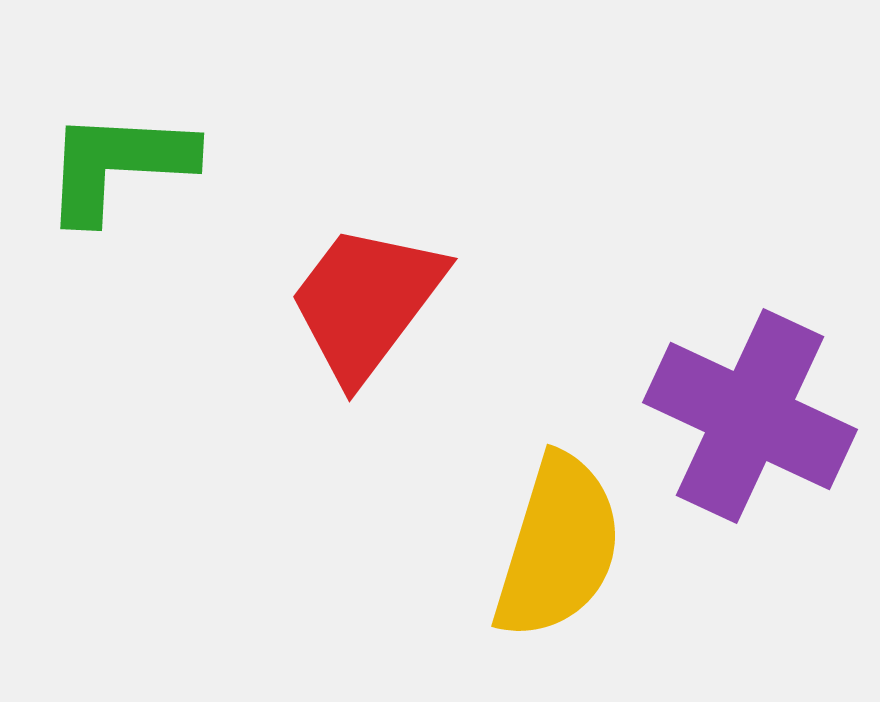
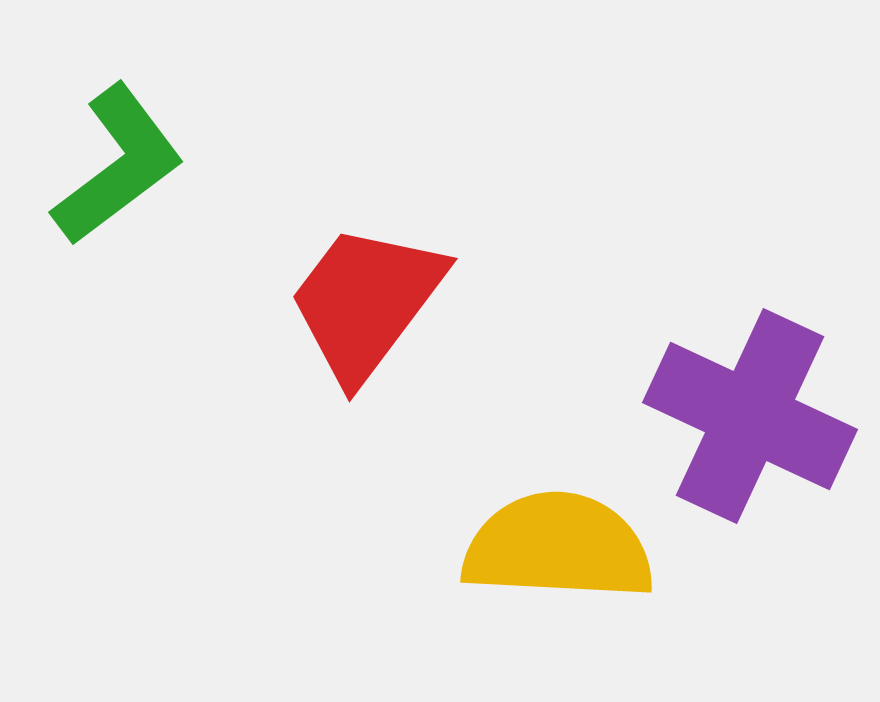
green L-shape: rotated 140 degrees clockwise
yellow semicircle: rotated 104 degrees counterclockwise
